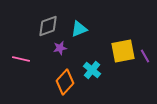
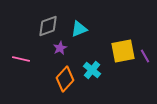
purple star: rotated 16 degrees counterclockwise
orange diamond: moved 3 px up
